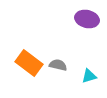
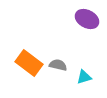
purple ellipse: rotated 15 degrees clockwise
cyan triangle: moved 5 px left, 1 px down
